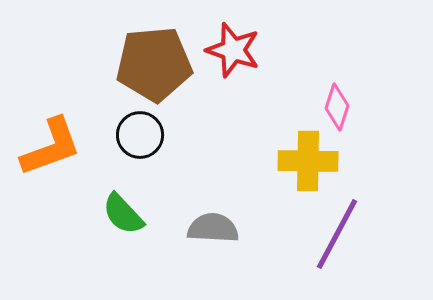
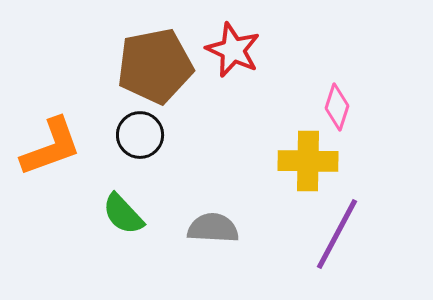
red star: rotated 6 degrees clockwise
brown pentagon: moved 1 px right, 2 px down; rotated 6 degrees counterclockwise
